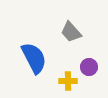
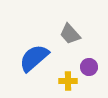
gray trapezoid: moved 1 px left, 2 px down
blue semicircle: rotated 104 degrees counterclockwise
